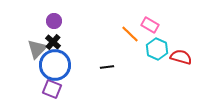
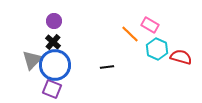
gray triangle: moved 5 px left, 11 px down
